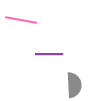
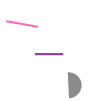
pink line: moved 1 px right, 4 px down
